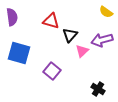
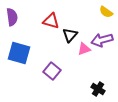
pink triangle: moved 2 px right, 2 px up; rotated 24 degrees clockwise
